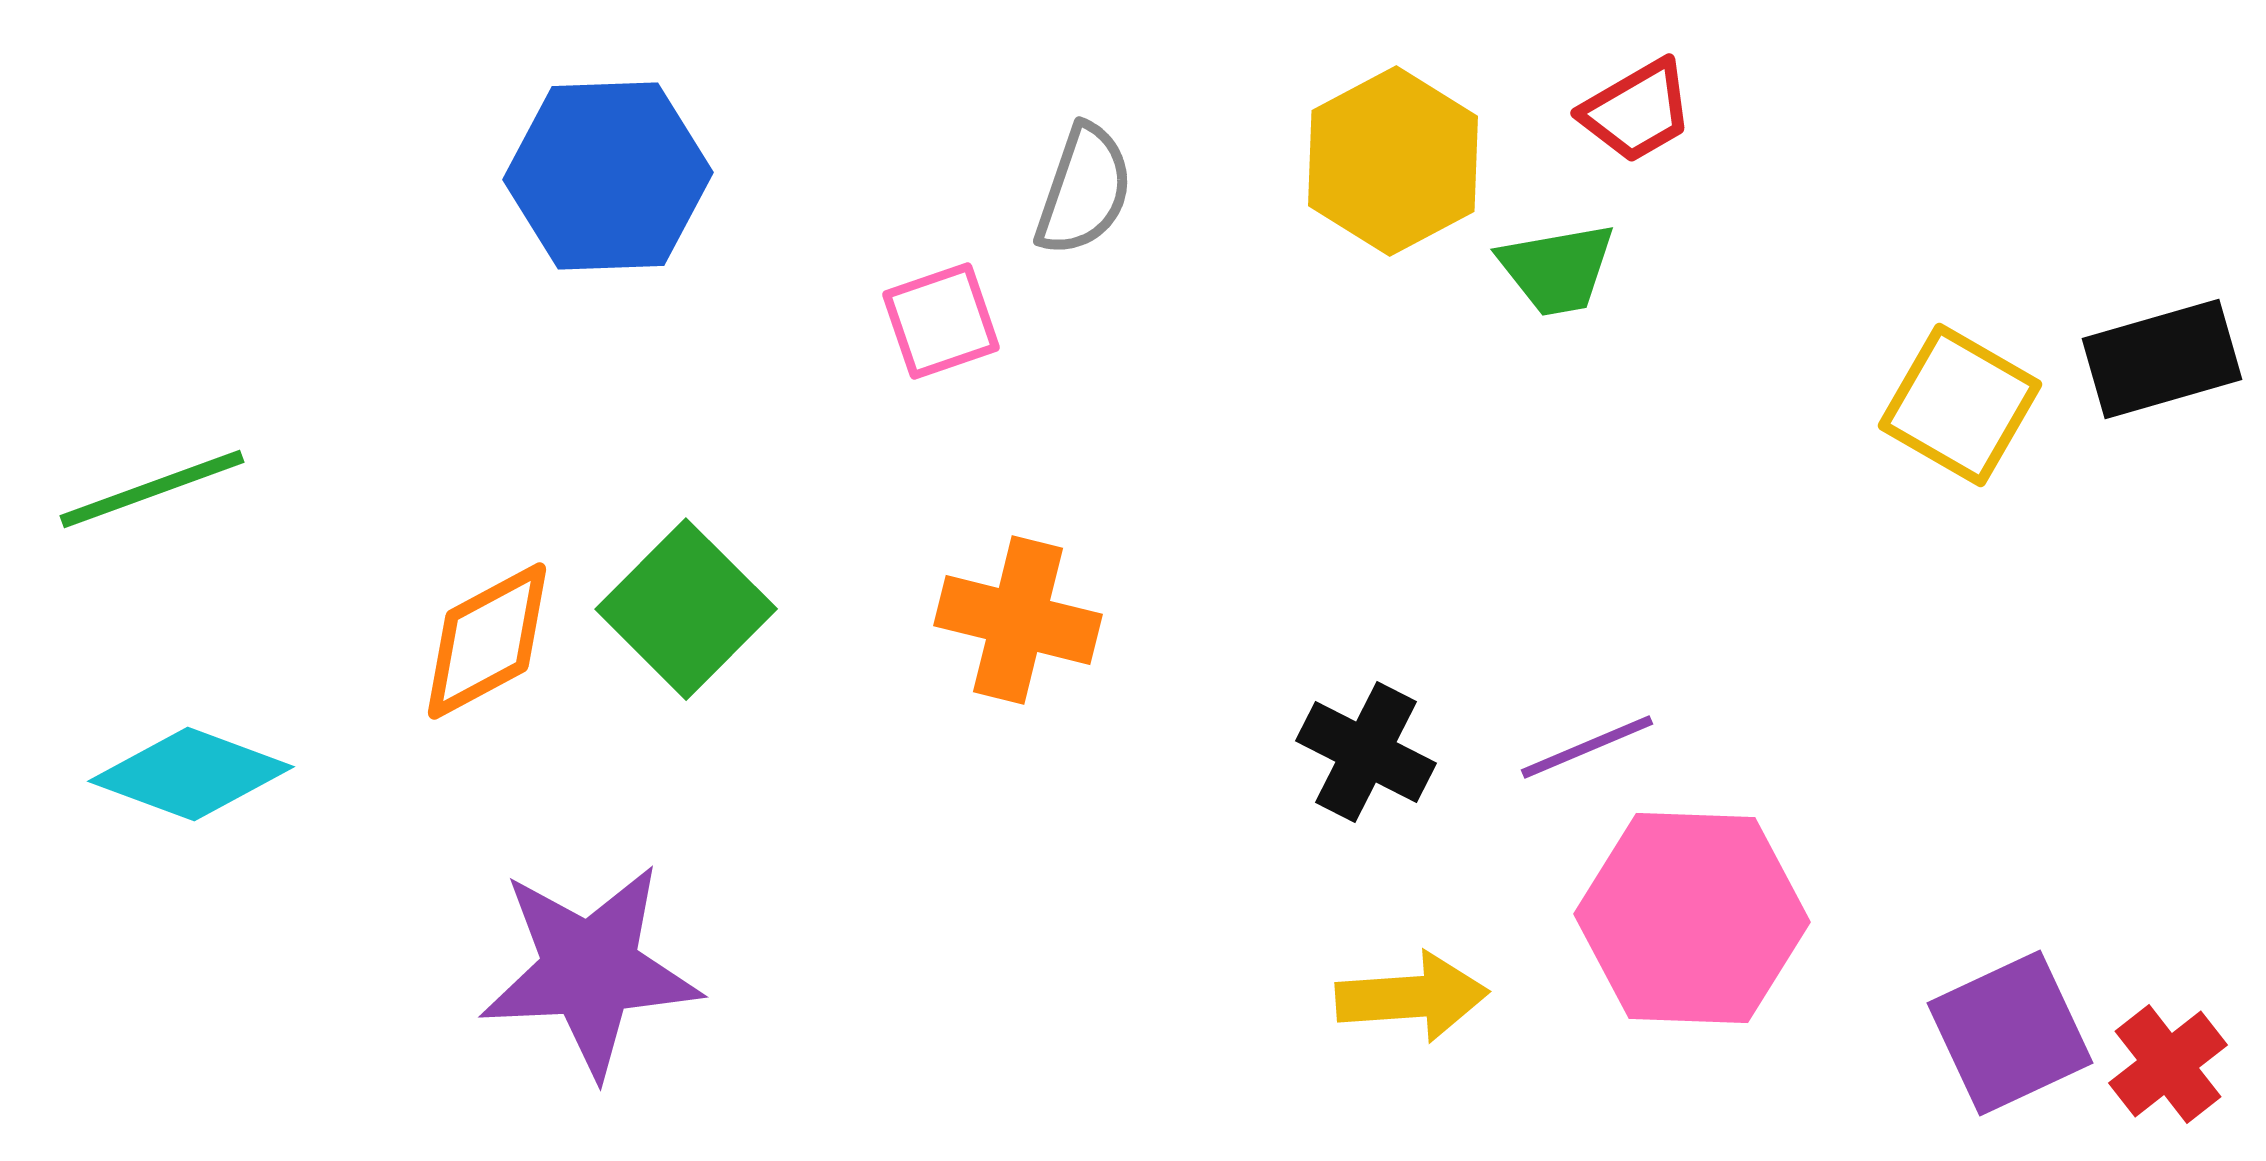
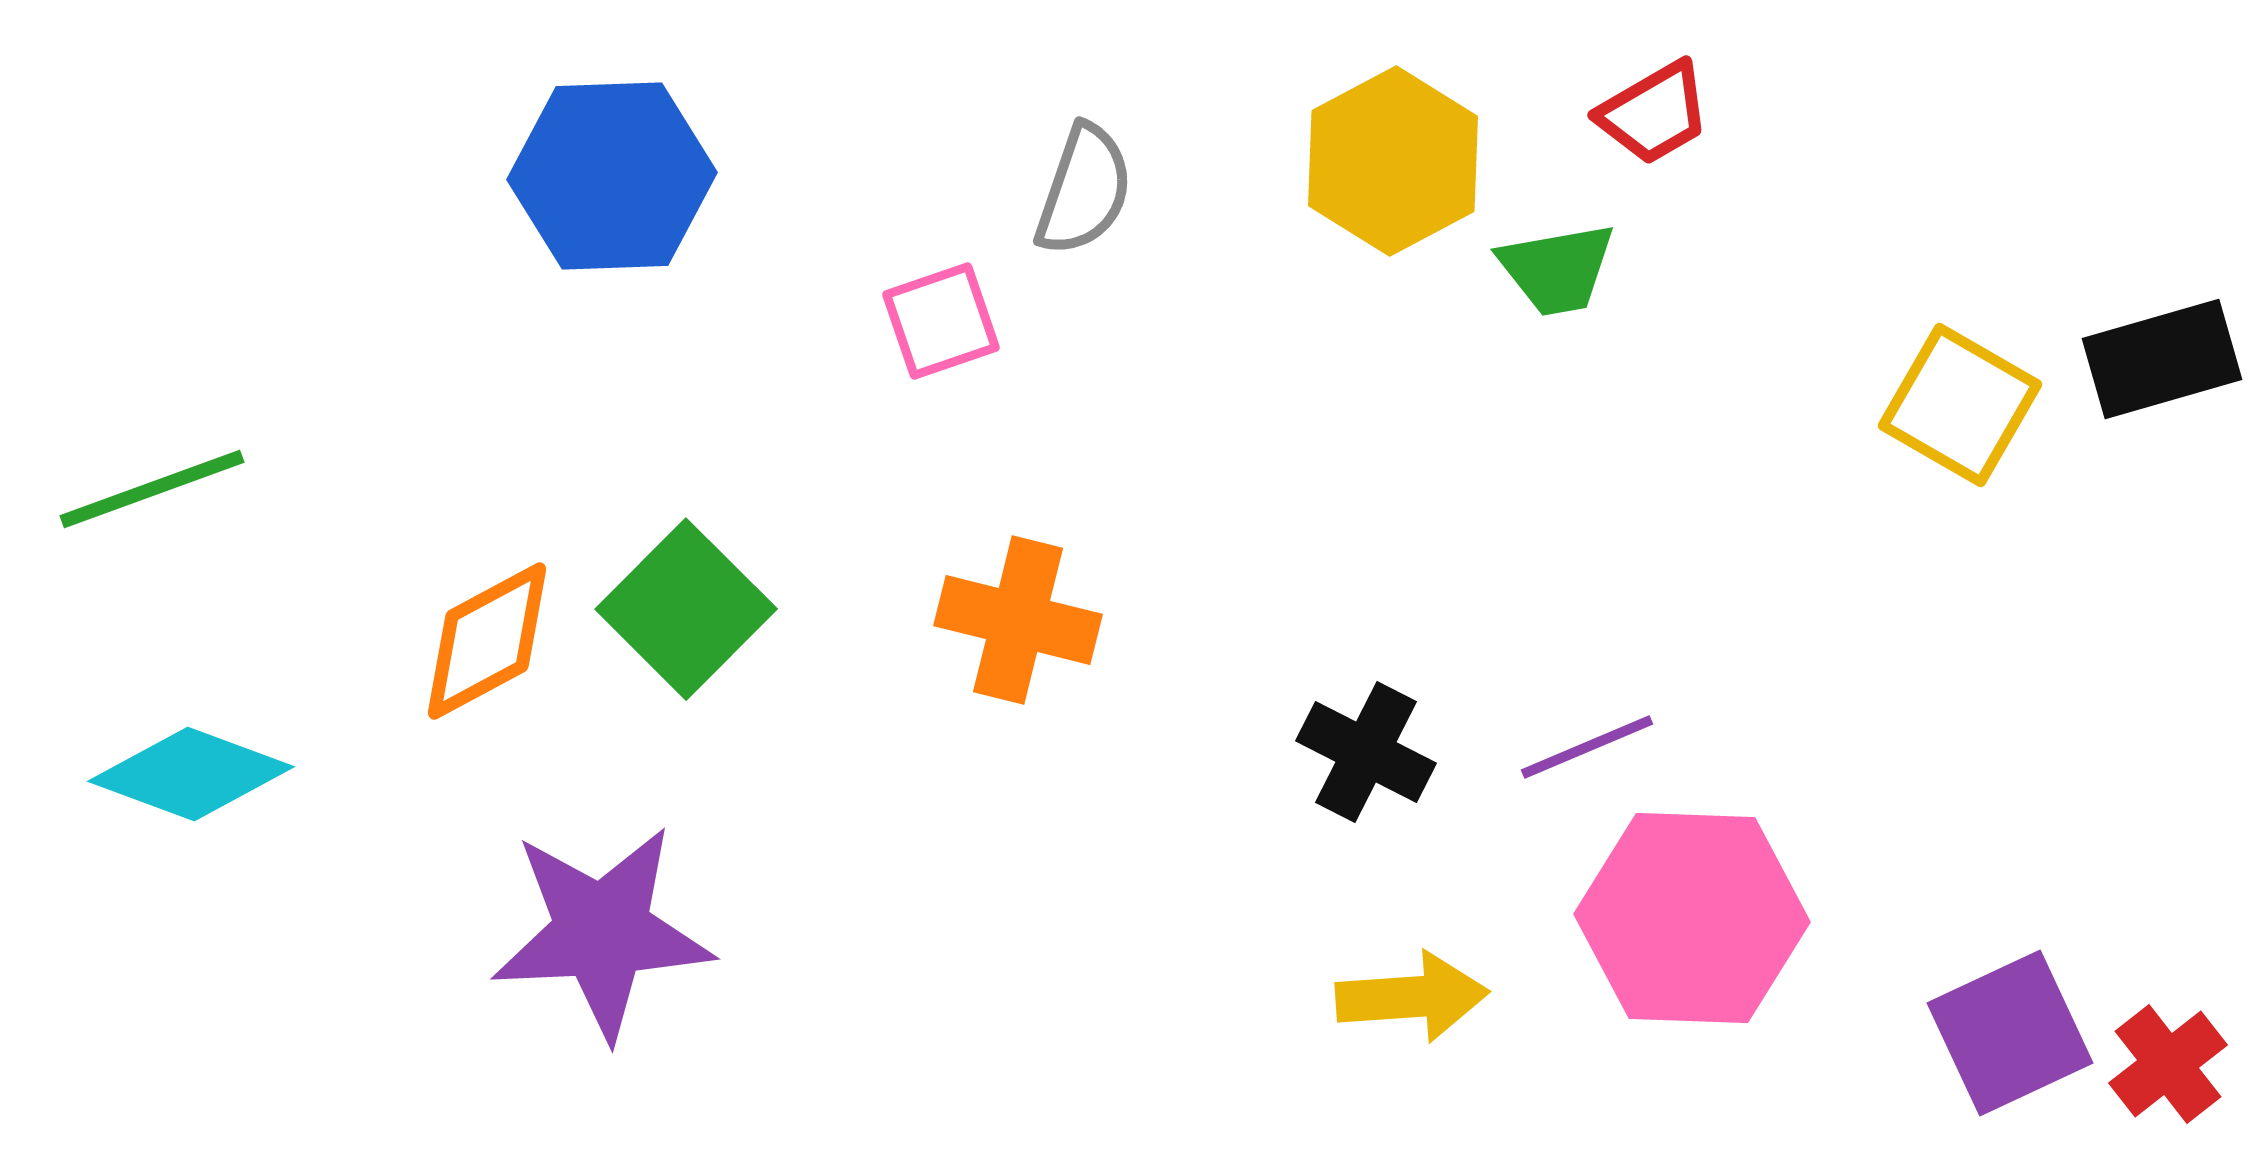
red trapezoid: moved 17 px right, 2 px down
blue hexagon: moved 4 px right
purple star: moved 12 px right, 38 px up
